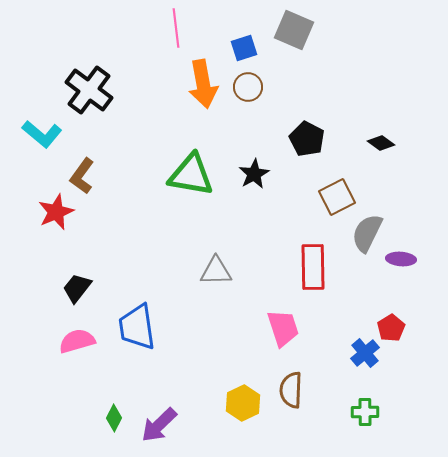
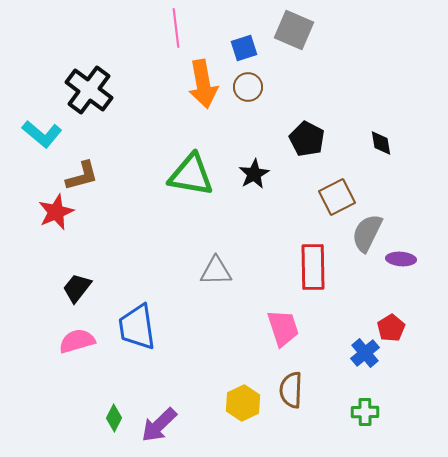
black diamond: rotated 44 degrees clockwise
brown L-shape: rotated 141 degrees counterclockwise
